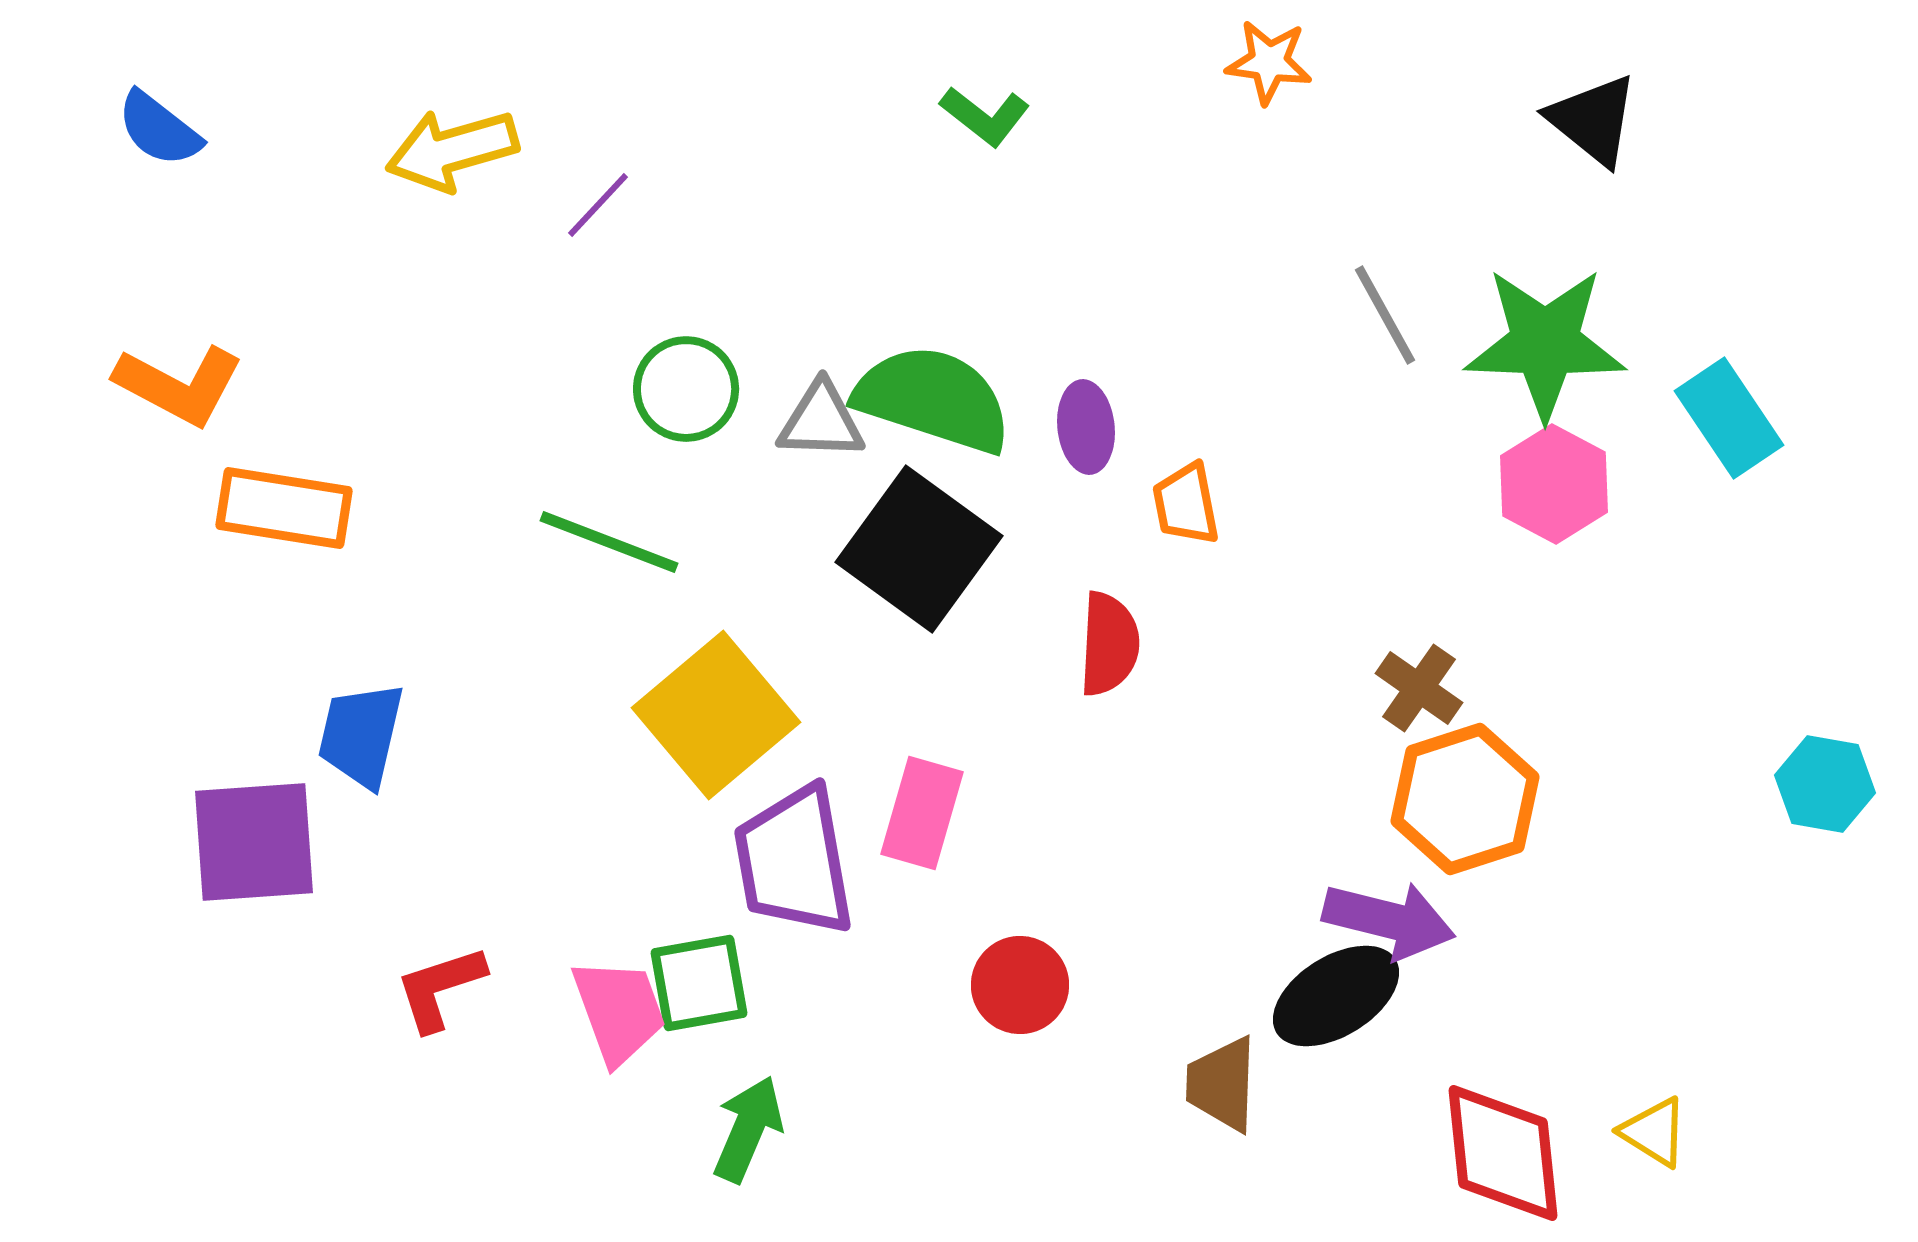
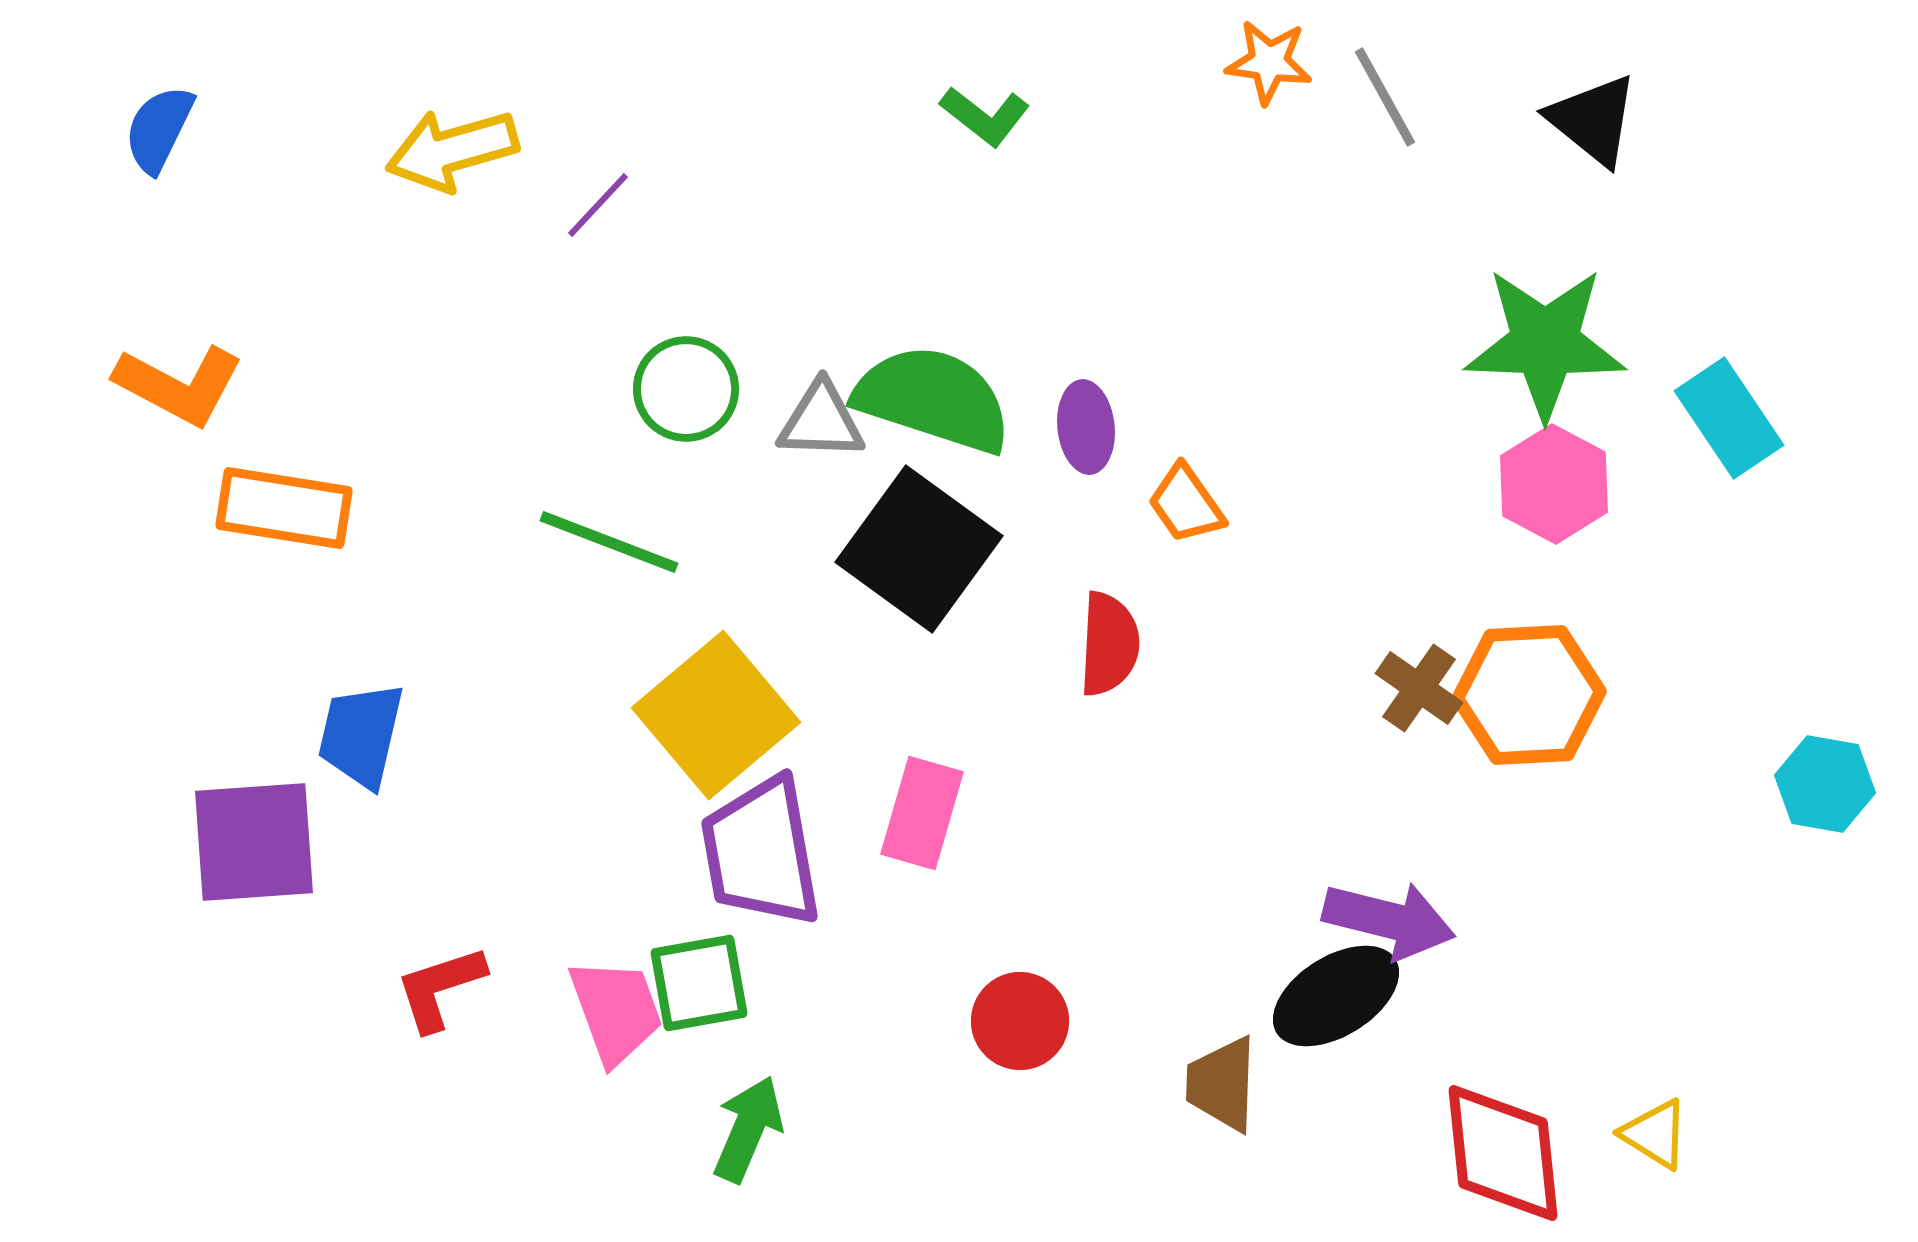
blue semicircle: rotated 78 degrees clockwise
gray line: moved 218 px up
orange trapezoid: rotated 24 degrees counterclockwise
orange hexagon: moved 64 px right, 104 px up; rotated 15 degrees clockwise
purple trapezoid: moved 33 px left, 9 px up
red circle: moved 36 px down
pink trapezoid: moved 3 px left
yellow triangle: moved 1 px right, 2 px down
